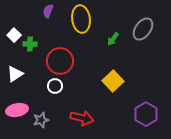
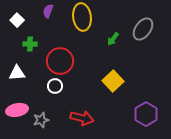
yellow ellipse: moved 1 px right, 2 px up
white square: moved 3 px right, 15 px up
white triangle: moved 2 px right, 1 px up; rotated 30 degrees clockwise
